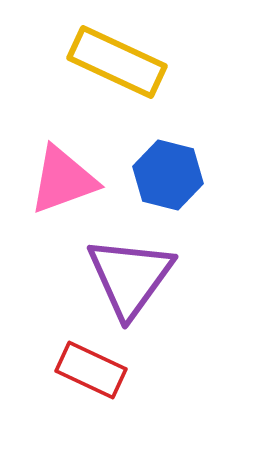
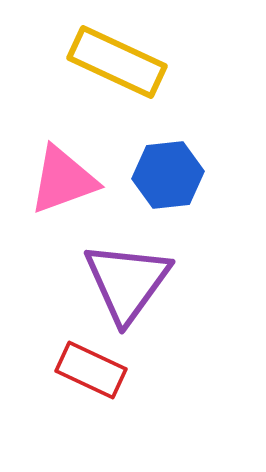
blue hexagon: rotated 20 degrees counterclockwise
purple triangle: moved 3 px left, 5 px down
